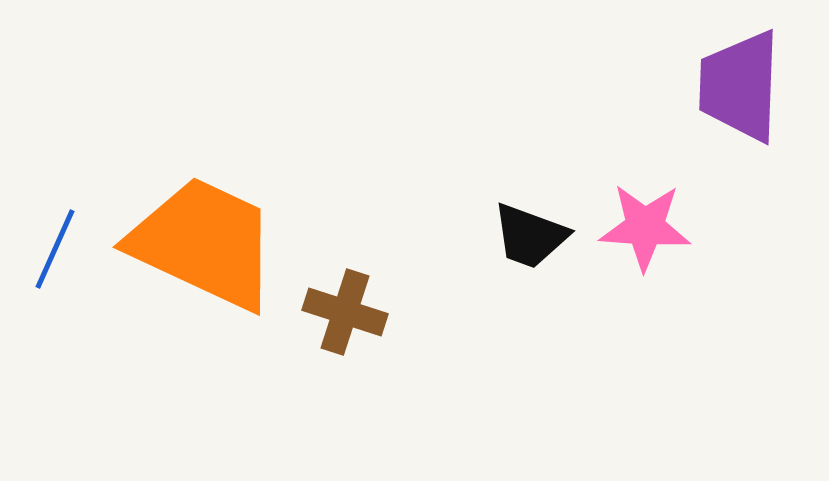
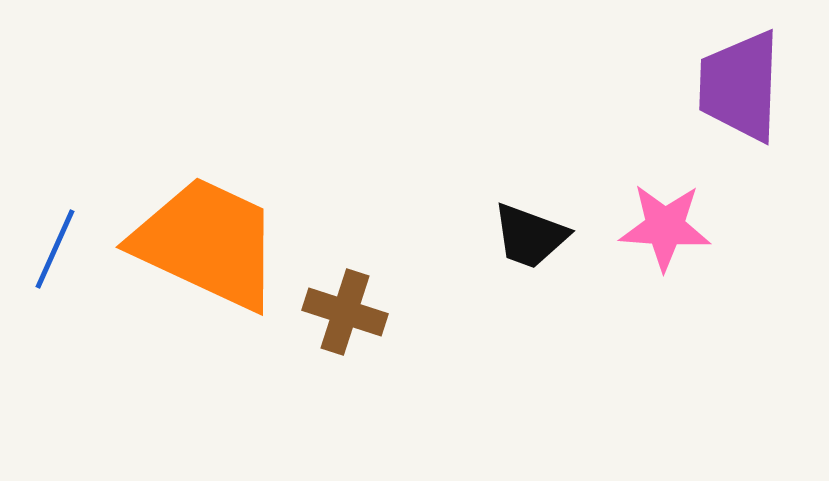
pink star: moved 20 px right
orange trapezoid: moved 3 px right
